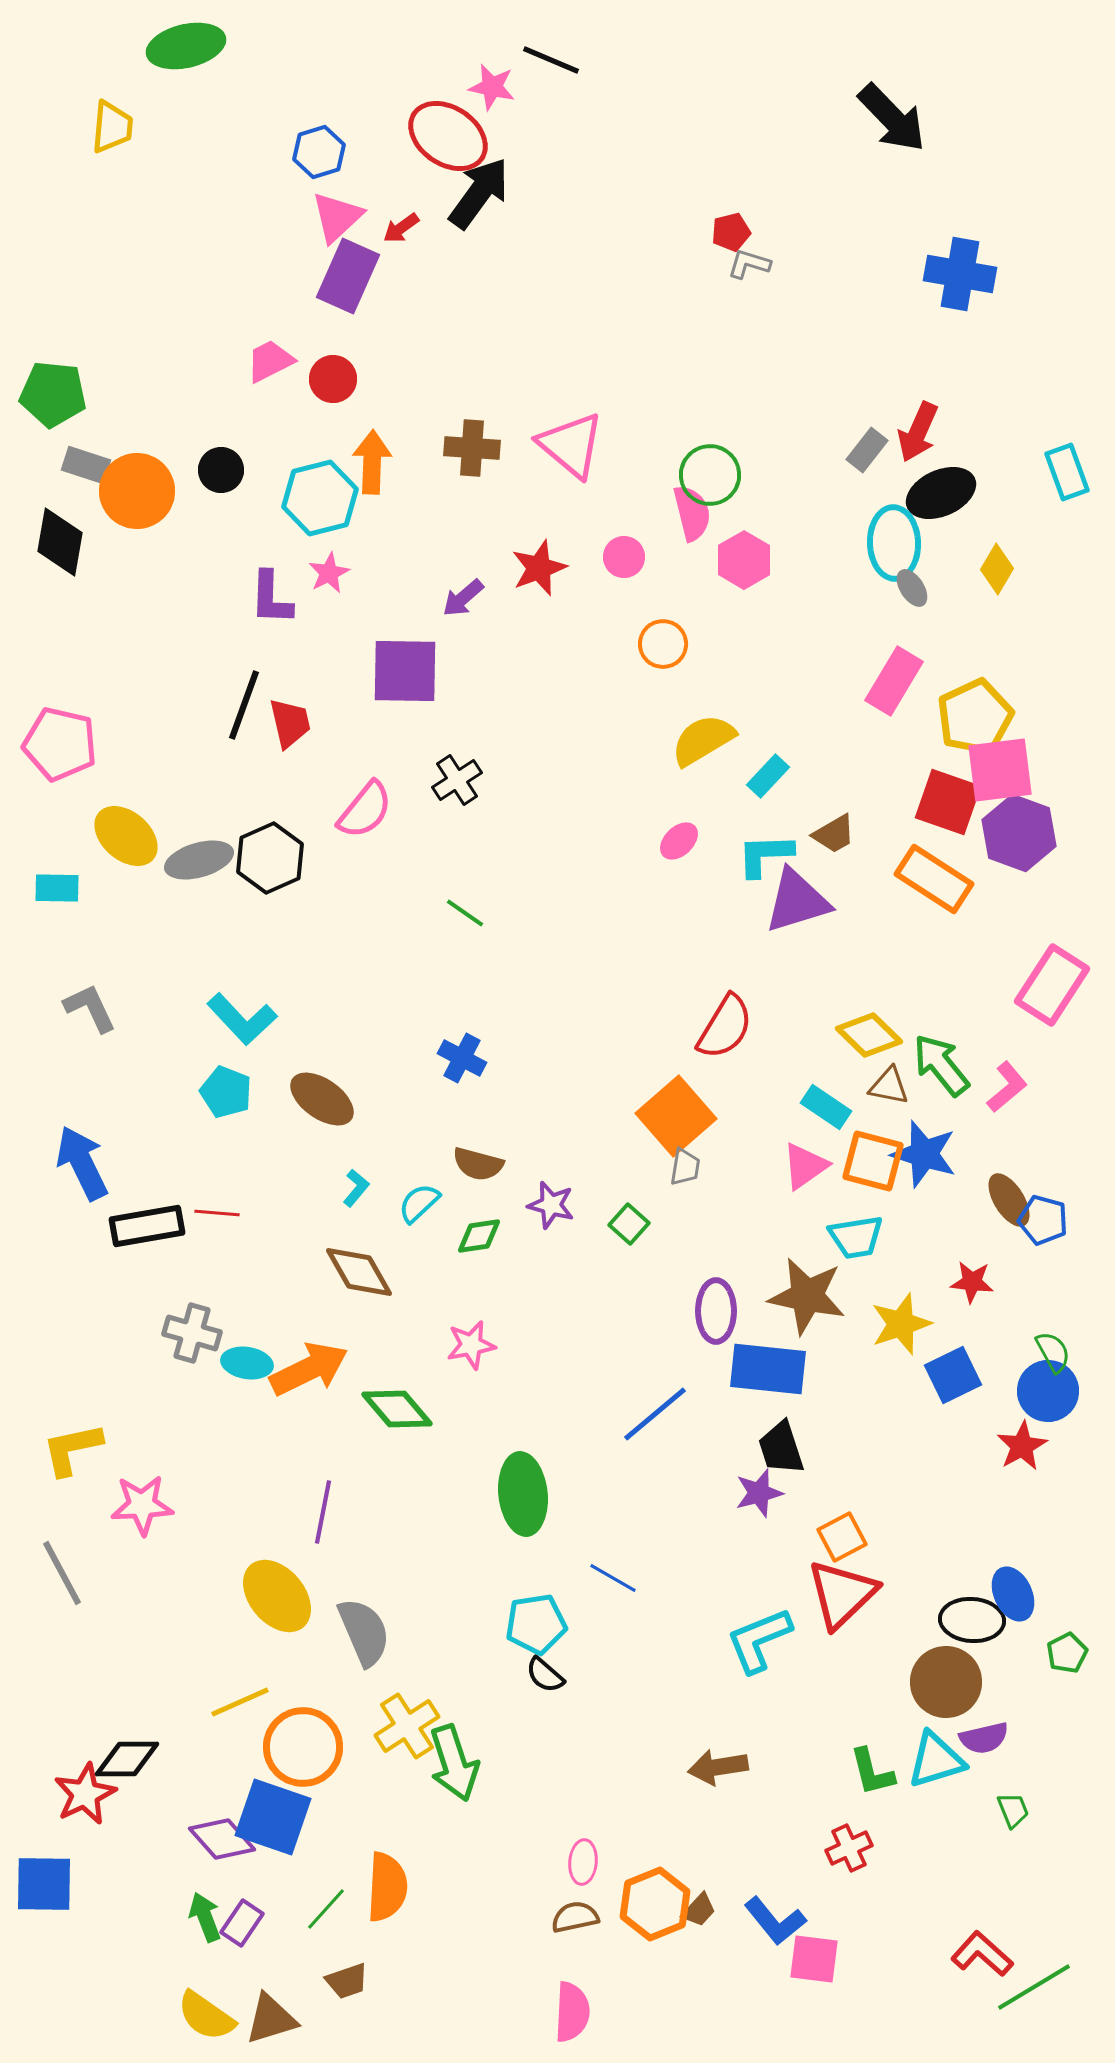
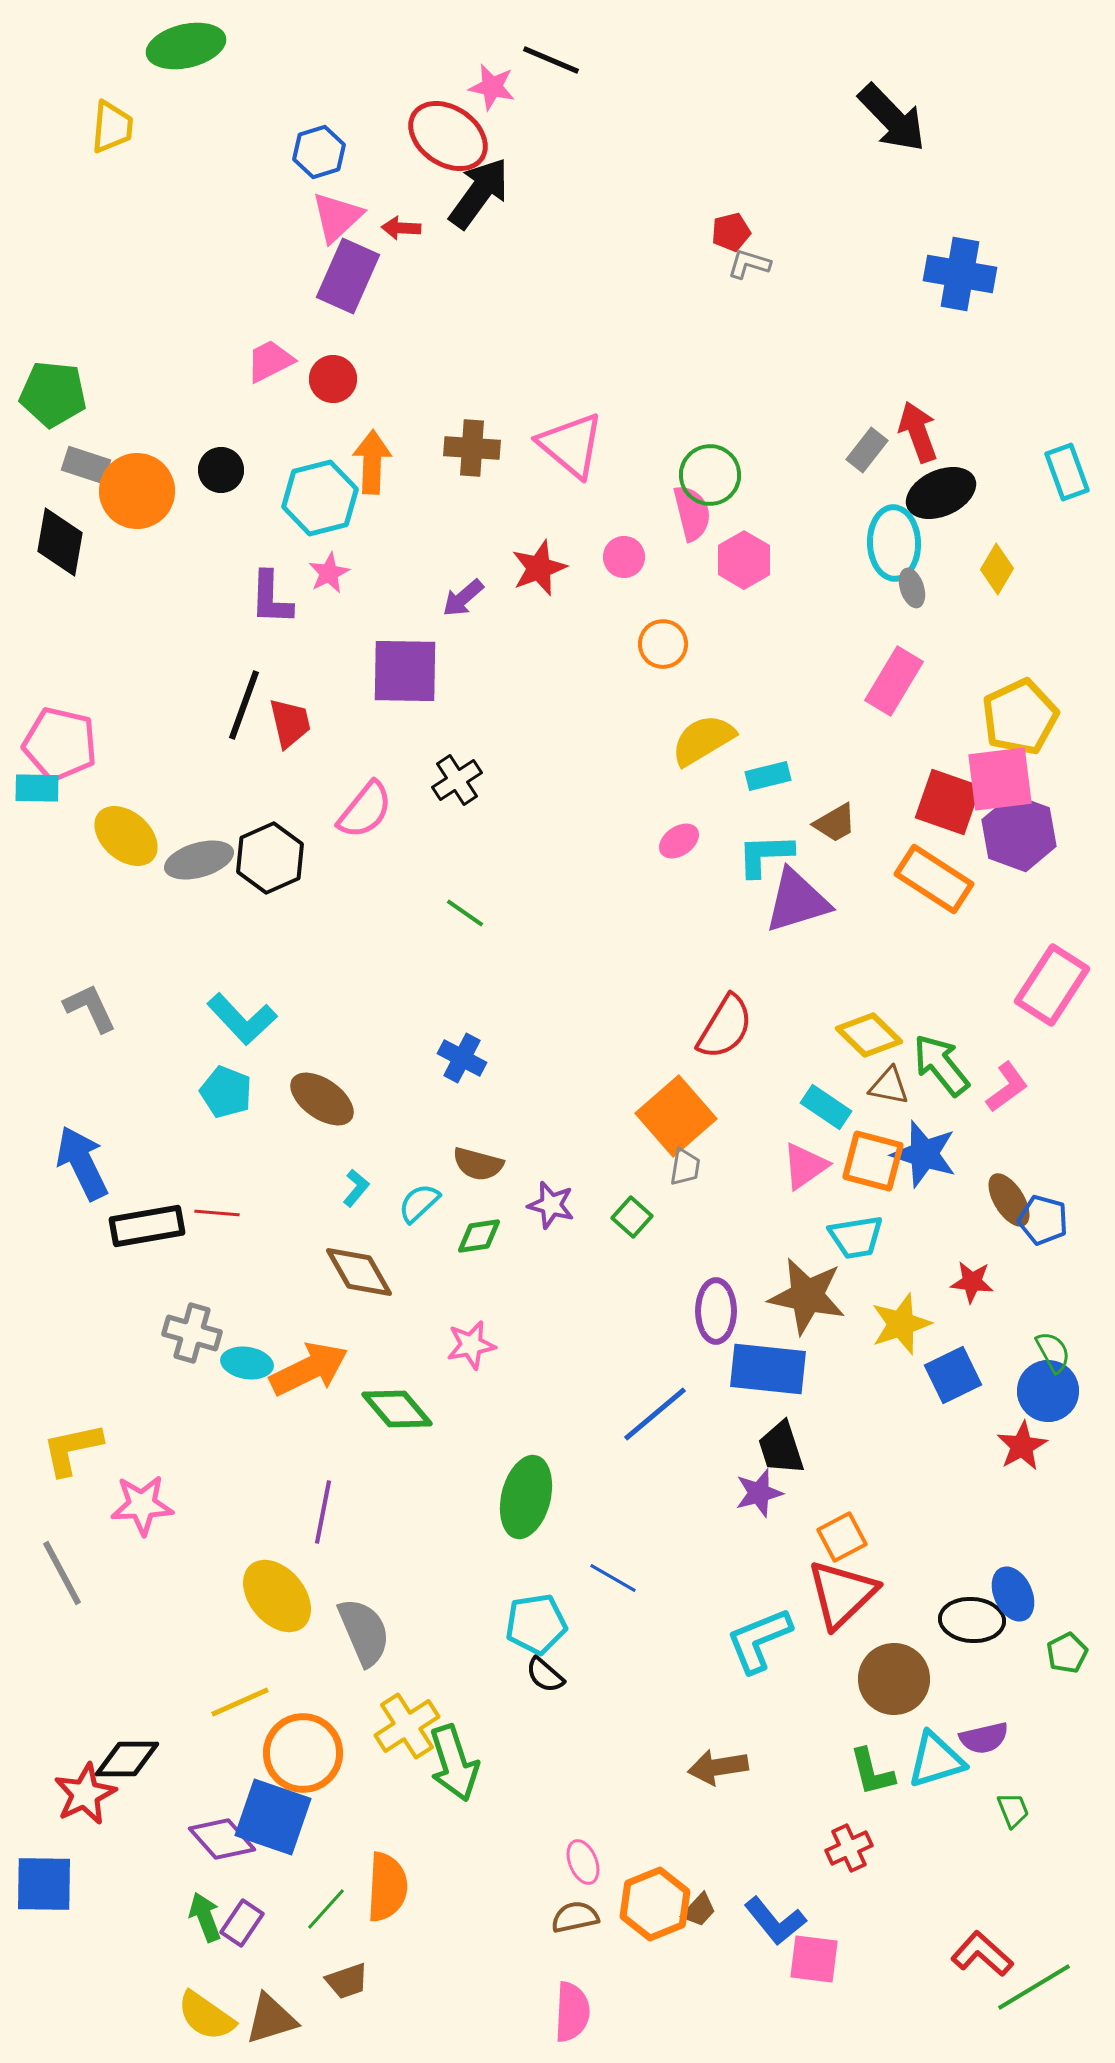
red arrow at (401, 228): rotated 39 degrees clockwise
red arrow at (918, 432): rotated 136 degrees clockwise
gray ellipse at (912, 588): rotated 15 degrees clockwise
yellow pentagon at (975, 717): moved 45 px right
pink square at (1000, 770): moved 9 px down
cyan rectangle at (768, 776): rotated 33 degrees clockwise
brown trapezoid at (834, 834): moved 1 px right, 11 px up
pink ellipse at (679, 841): rotated 9 degrees clockwise
cyan rectangle at (57, 888): moved 20 px left, 100 px up
pink L-shape at (1007, 1087): rotated 4 degrees clockwise
green square at (629, 1224): moved 3 px right, 7 px up
green ellipse at (523, 1494): moved 3 px right, 3 px down; rotated 20 degrees clockwise
brown circle at (946, 1682): moved 52 px left, 3 px up
orange circle at (303, 1747): moved 6 px down
pink ellipse at (583, 1862): rotated 27 degrees counterclockwise
